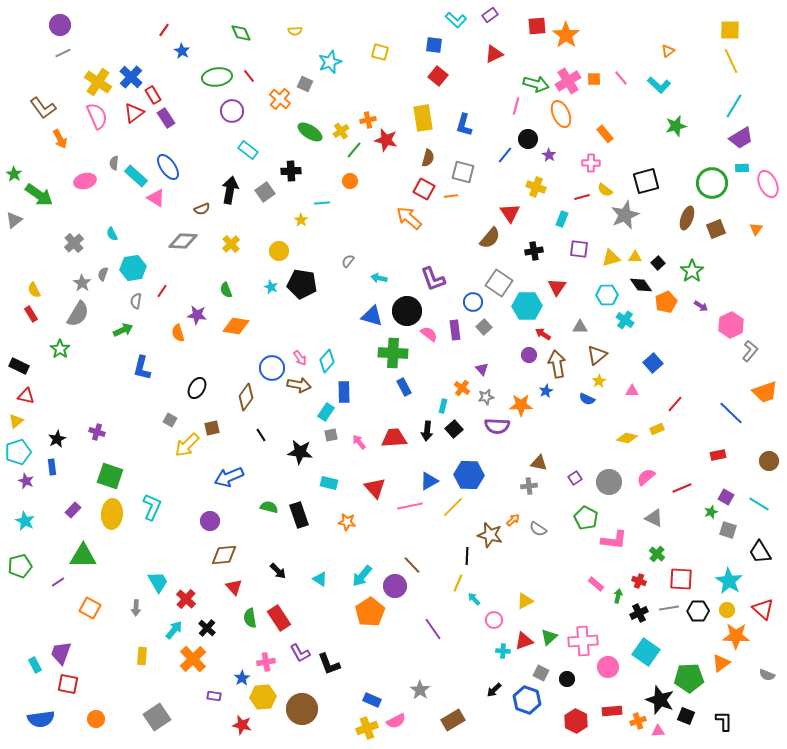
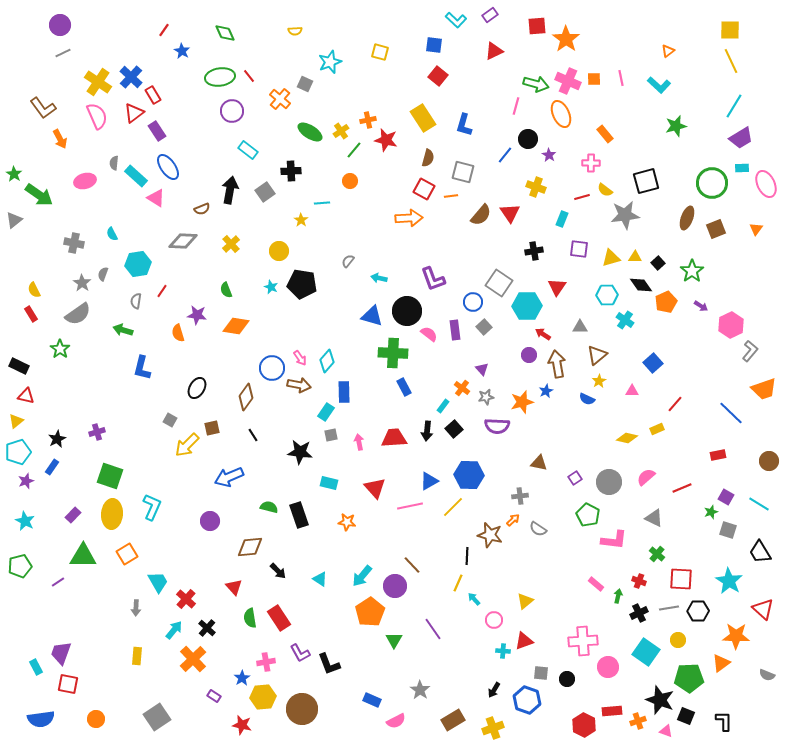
green diamond at (241, 33): moved 16 px left
orange star at (566, 35): moved 4 px down
red triangle at (494, 54): moved 3 px up
green ellipse at (217, 77): moved 3 px right
pink line at (621, 78): rotated 28 degrees clockwise
pink cross at (568, 81): rotated 35 degrees counterclockwise
purple rectangle at (166, 118): moved 9 px left, 13 px down
yellow rectangle at (423, 118): rotated 24 degrees counterclockwise
pink ellipse at (768, 184): moved 2 px left
gray star at (625, 215): rotated 16 degrees clockwise
orange arrow at (409, 218): rotated 136 degrees clockwise
brown semicircle at (490, 238): moved 9 px left, 23 px up
gray cross at (74, 243): rotated 36 degrees counterclockwise
cyan hexagon at (133, 268): moved 5 px right, 4 px up
gray semicircle at (78, 314): rotated 24 degrees clockwise
green arrow at (123, 330): rotated 138 degrees counterclockwise
orange trapezoid at (765, 392): moved 1 px left, 3 px up
orange star at (521, 405): moved 1 px right, 3 px up; rotated 15 degrees counterclockwise
cyan rectangle at (443, 406): rotated 24 degrees clockwise
purple cross at (97, 432): rotated 35 degrees counterclockwise
black line at (261, 435): moved 8 px left
pink arrow at (359, 442): rotated 28 degrees clockwise
blue rectangle at (52, 467): rotated 42 degrees clockwise
purple star at (26, 481): rotated 28 degrees clockwise
gray cross at (529, 486): moved 9 px left, 10 px down
purple rectangle at (73, 510): moved 5 px down
green pentagon at (586, 518): moved 2 px right, 3 px up
brown diamond at (224, 555): moved 26 px right, 8 px up
yellow triangle at (525, 601): rotated 12 degrees counterclockwise
orange square at (90, 608): moved 37 px right, 54 px up; rotated 30 degrees clockwise
yellow circle at (727, 610): moved 49 px left, 30 px down
green triangle at (549, 637): moved 155 px left, 3 px down; rotated 18 degrees counterclockwise
yellow rectangle at (142, 656): moved 5 px left
cyan rectangle at (35, 665): moved 1 px right, 2 px down
gray square at (541, 673): rotated 21 degrees counterclockwise
black arrow at (494, 690): rotated 14 degrees counterclockwise
purple rectangle at (214, 696): rotated 24 degrees clockwise
red hexagon at (576, 721): moved 8 px right, 4 px down
yellow cross at (367, 728): moved 126 px right
pink triangle at (658, 731): moved 8 px right; rotated 24 degrees clockwise
